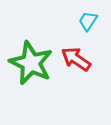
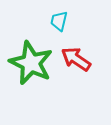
cyan trapezoid: moved 29 px left; rotated 20 degrees counterclockwise
